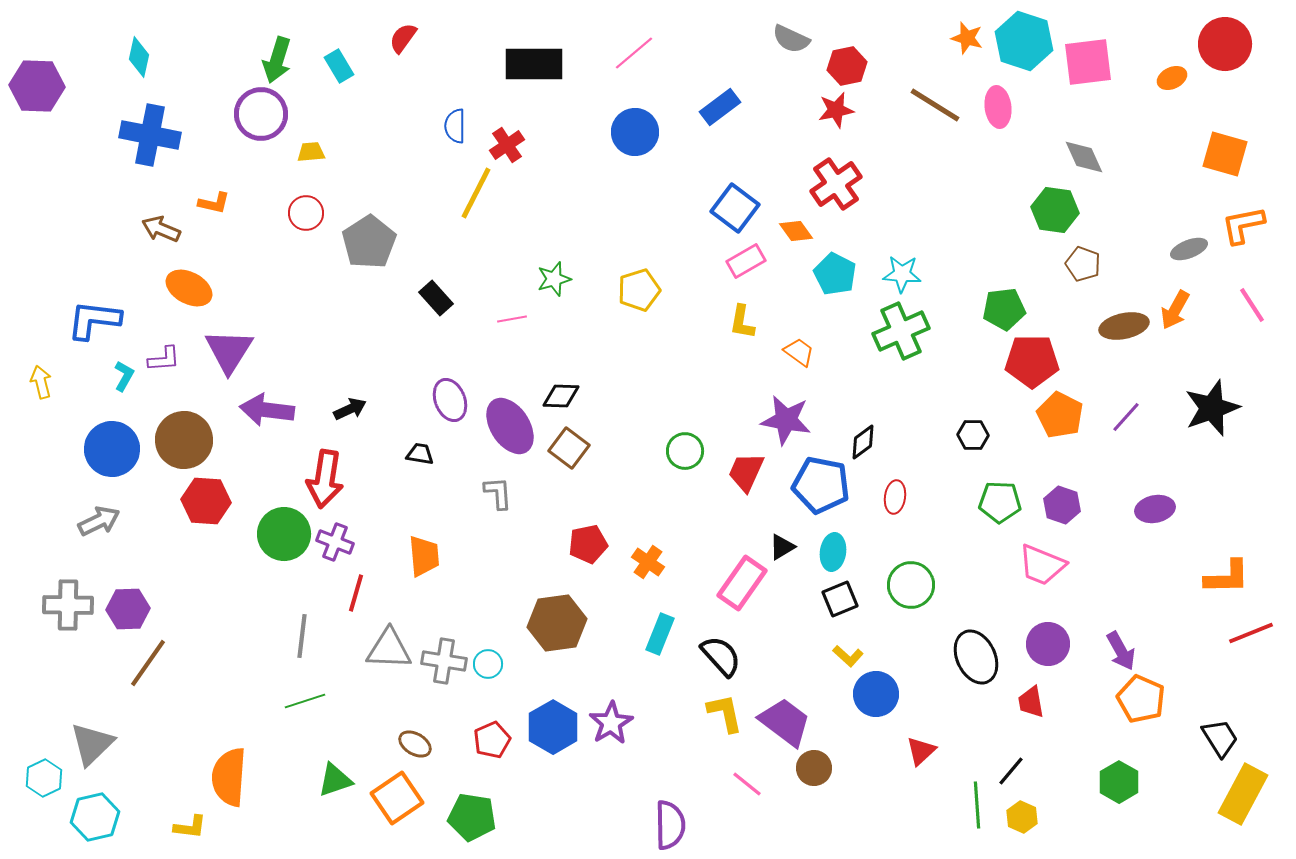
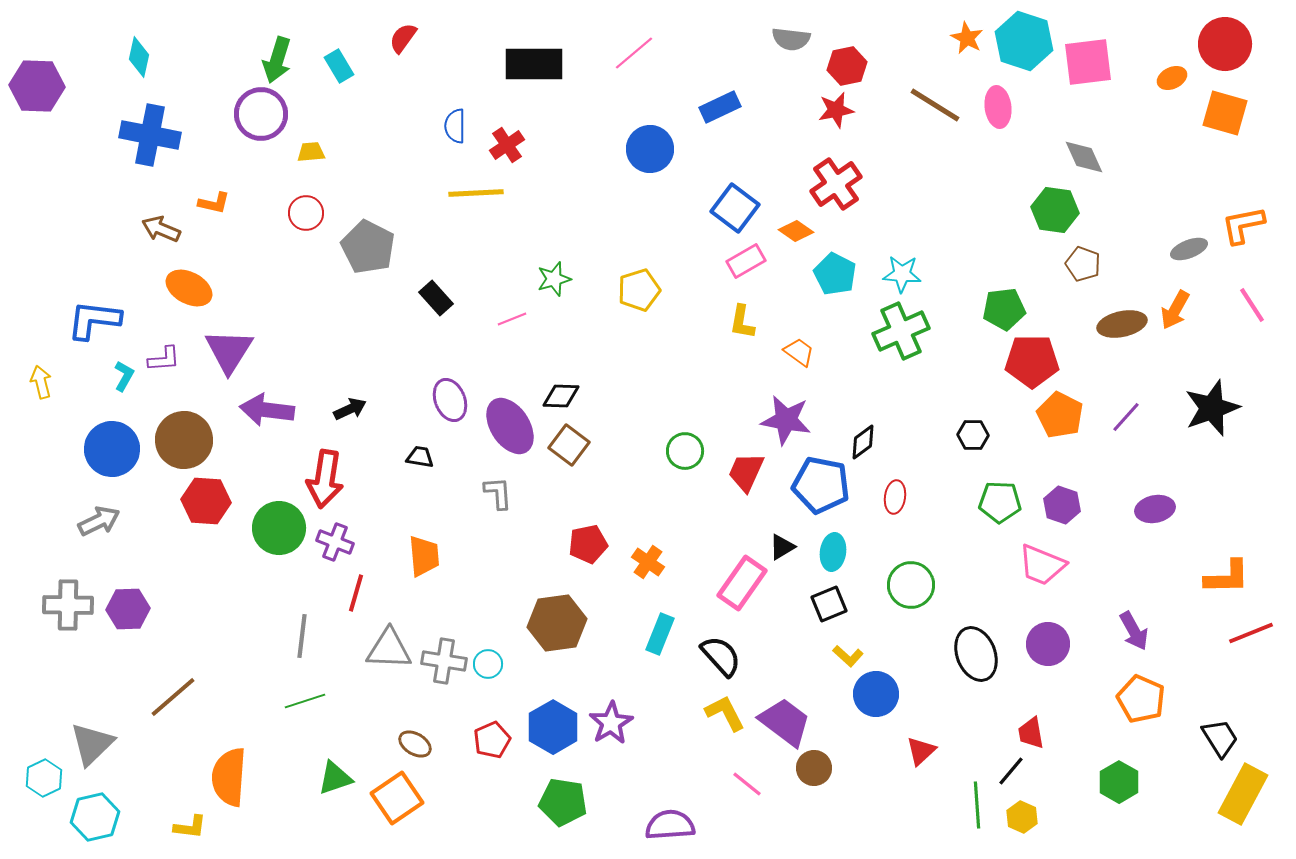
orange star at (967, 38): rotated 12 degrees clockwise
gray semicircle at (791, 39): rotated 18 degrees counterclockwise
blue rectangle at (720, 107): rotated 12 degrees clockwise
blue circle at (635, 132): moved 15 px right, 17 px down
orange square at (1225, 154): moved 41 px up
yellow line at (476, 193): rotated 60 degrees clockwise
orange diamond at (796, 231): rotated 20 degrees counterclockwise
gray pentagon at (369, 242): moved 1 px left, 5 px down; rotated 12 degrees counterclockwise
pink line at (512, 319): rotated 12 degrees counterclockwise
brown ellipse at (1124, 326): moved 2 px left, 2 px up
brown square at (569, 448): moved 3 px up
black trapezoid at (420, 454): moved 3 px down
green circle at (284, 534): moved 5 px left, 6 px up
black square at (840, 599): moved 11 px left, 5 px down
purple arrow at (1121, 651): moved 13 px right, 20 px up
black ellipse at (976, 657): moved 3 px up; rotated 4 degrees clockwise
brown line at (148, 663): moved 25 px right, 34 px down; rotated 14 degrees clockwise
red trapezoid at (1031, 702): moved 31 px down
yellow L-shape at (725, 713): rotated 15 degrees counterclockwise
green triangle at (335, 780): moved 2 px up
green pentagon at (472, 817): moved 91 px right, 15 px up
purple semicircle at (670, 825): rotated 93 degrees counterclockwise
